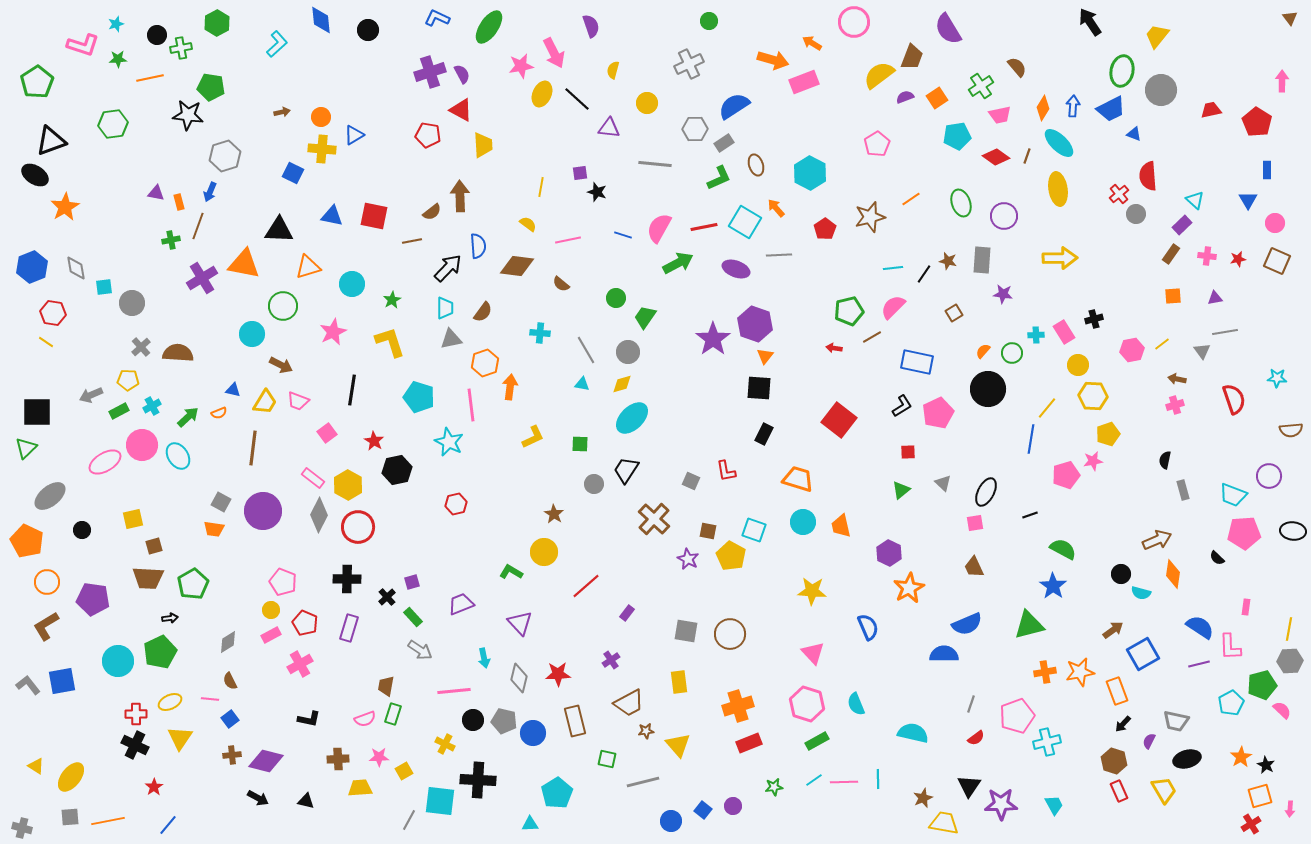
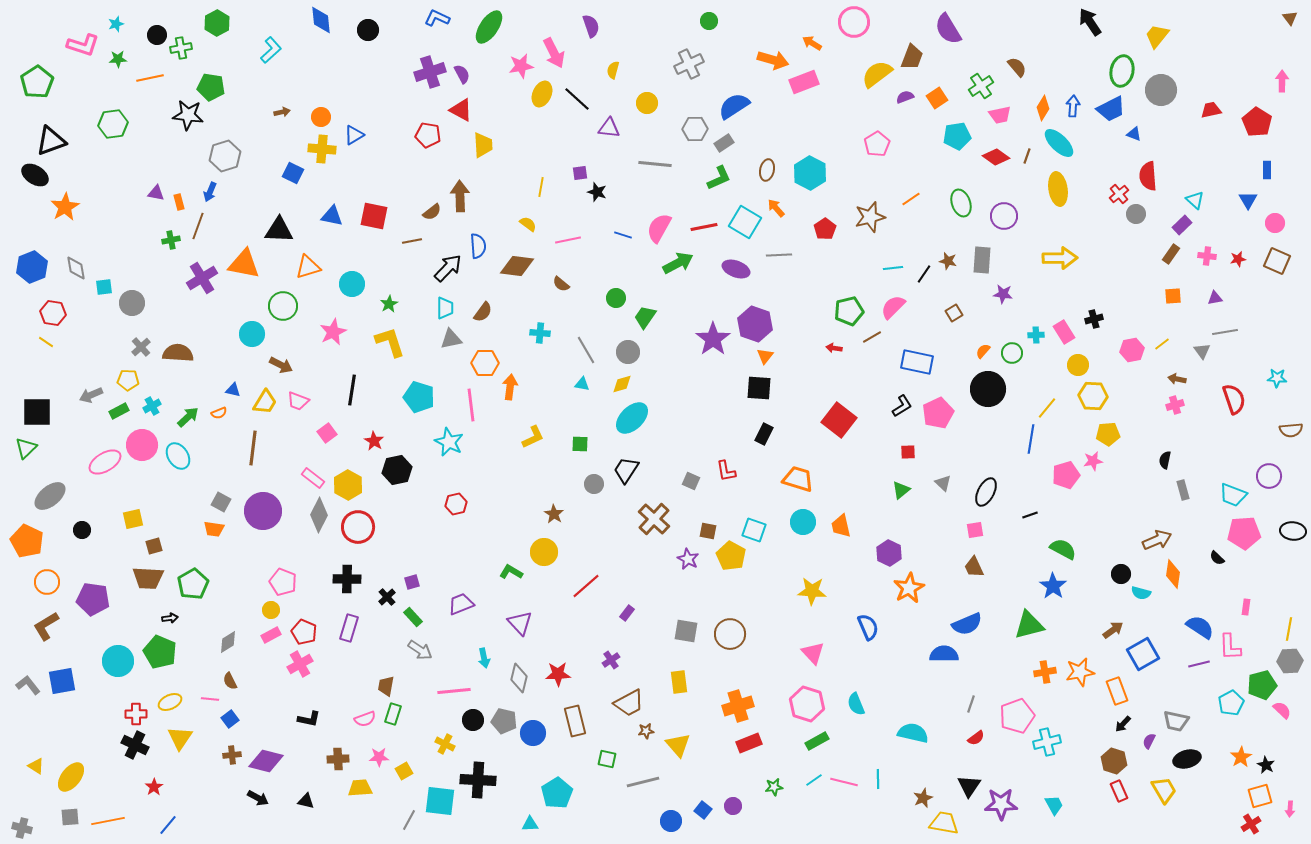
cyan L-shape at (277, 44): moved 6 px left, 6 px down
yellow semicircle at (879, 75): moved 2 px left, 1 px up
brown ellipse at (756, 165): moved 11 px right, 5 px down; rotated 30 degrees clockwise
green star at (392, 300): moved 3 px left, 4 px down
orange hexagon at (485, 363): rotated 20 degrees clockwise
yellow pentagon at (1108, 434): rotated 15 degrees clockwise
pink square at (975, 523): moved 7 px down
red pentagon at (305, 623): moved 1 px left, 9 px down
green pentagon at (160, 652): rotated 24 degrees counterclockwise
pink line at (844, 782): rotated 16 degrees clockwise
